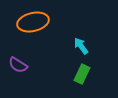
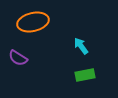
purple semicircle: moved 7 px up
green rectangle: moved 3 px right, 1 px down; rotated 54 degrees clockwise
